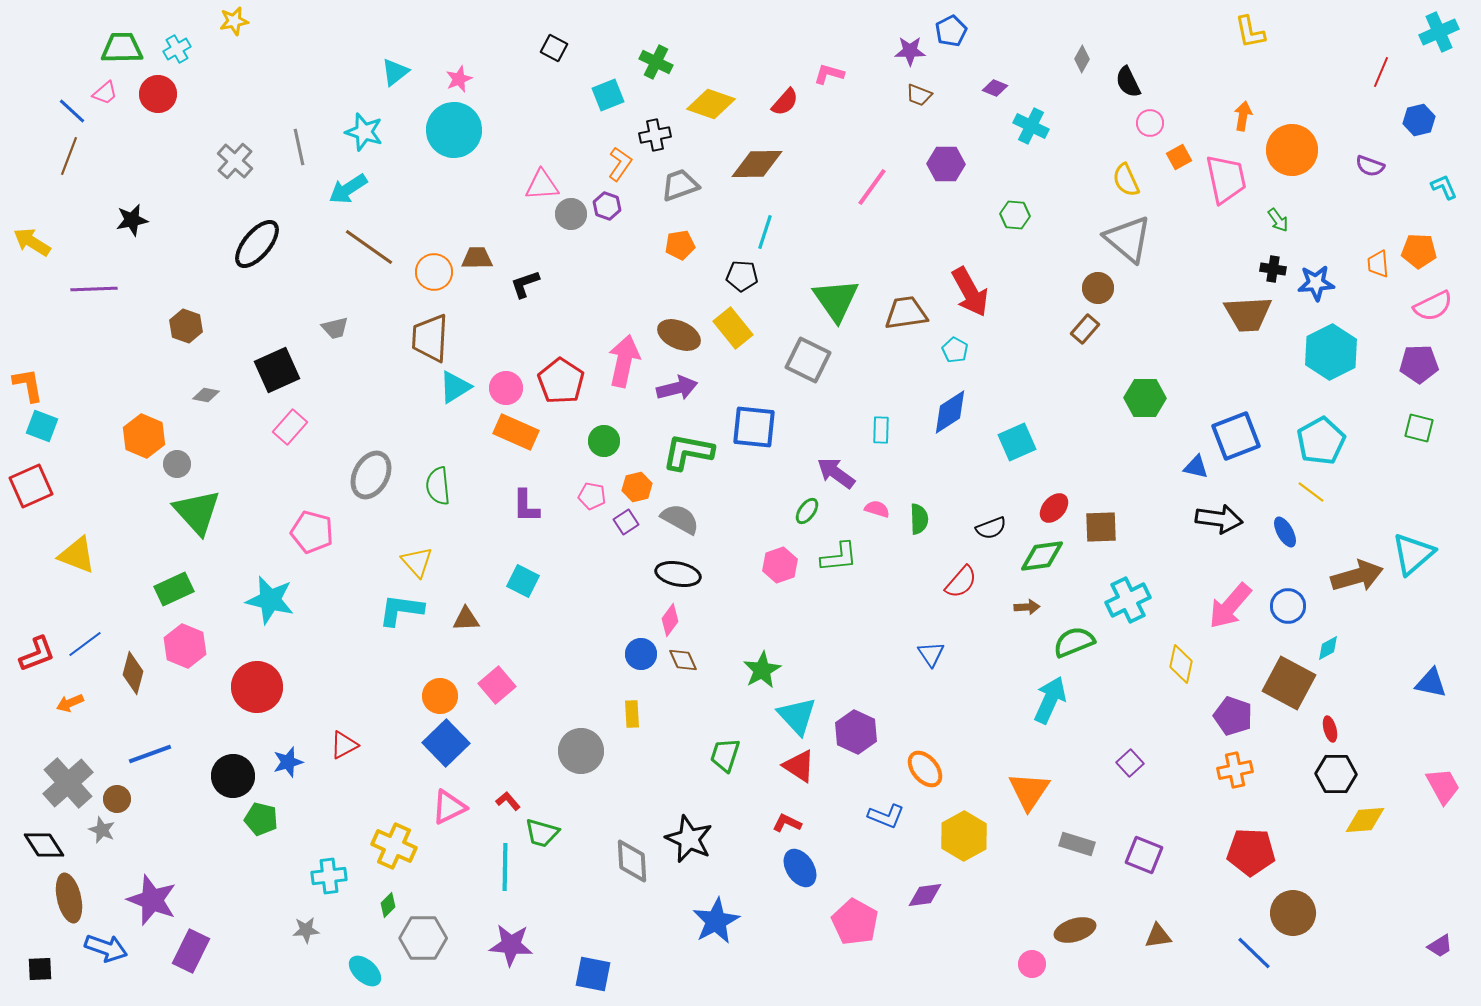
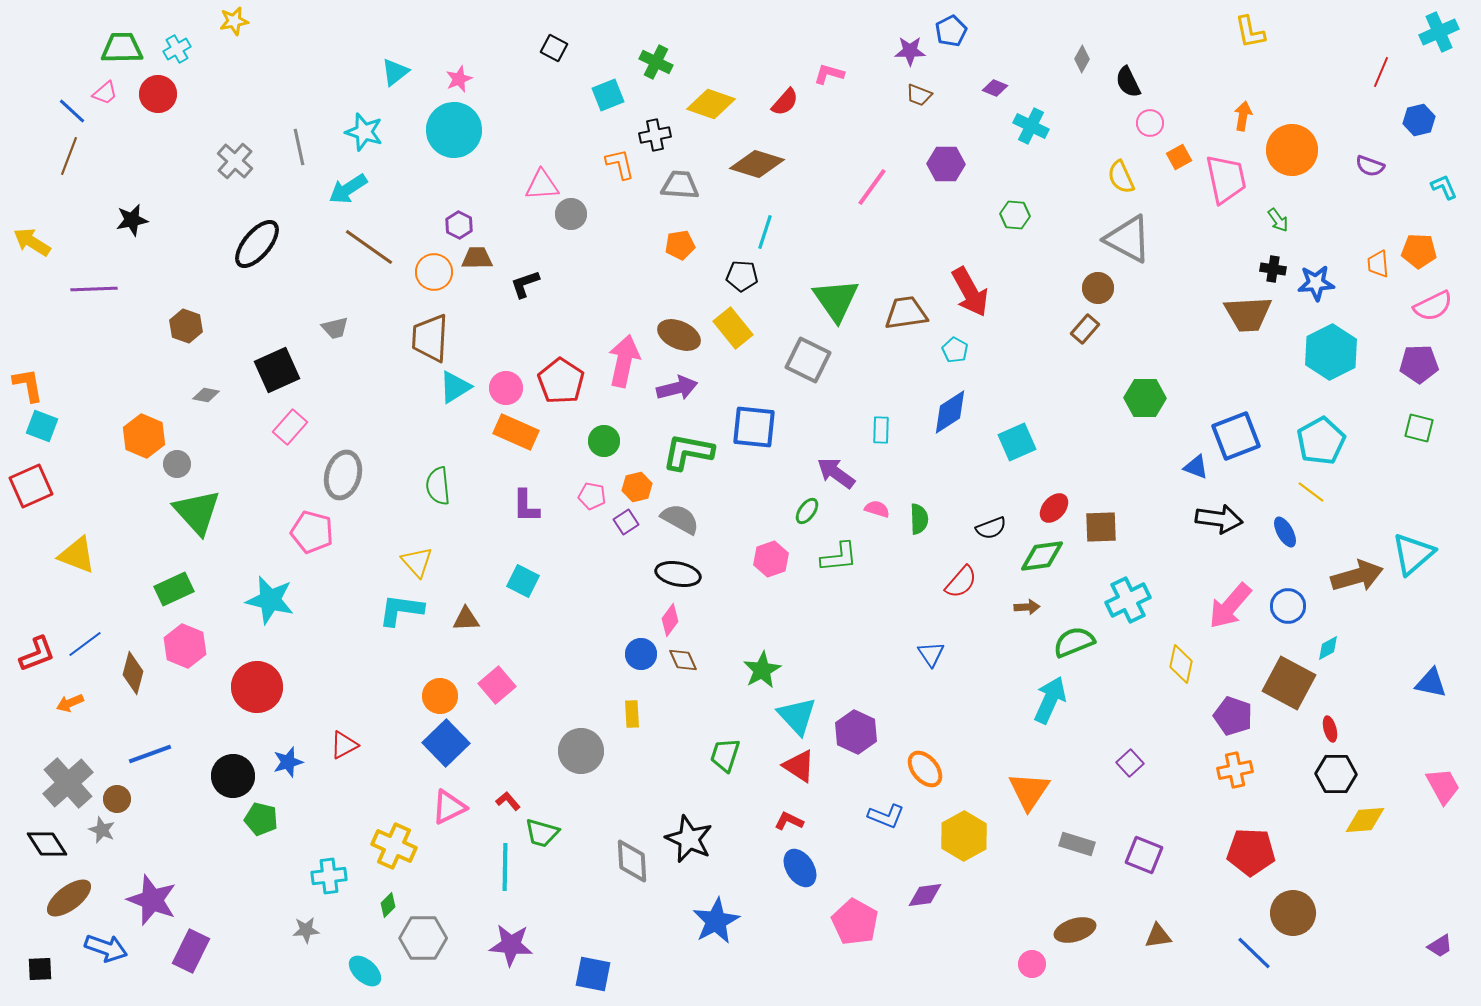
orange L-shape at (620, 164): rotated 48 degrees counterclockwise
brown diamond at (757, 164): rotated 18 degrees clockwise
yellow semicircle at (1126, 180): moved 5 px left, 3 px up
gray trapezoid at (680, 185): rotated 24 degrees clockwise
purple hexagon at (607, 206): moved 148 px left, 19 px down; rotated 8 degrees clockwise
gray triangle at (1128, 239): rotated 12 degrees counterclockwise
blue triangle at (1196, 467): rotated 8 degrees clockwise
gray ellipse at (371, 475): moved 28 px left; rotated 12 degrees counterclockwise
pink hexagon at (780, 565): moved 9 px left, 6 px up
red L-shape at (787, 823): moved 2 px right, 2 px up
black diamond at (44, 845): moved 3 px right, 1 px up
brown ellipse at (69, 898): rotated 66 degrees clockwise
